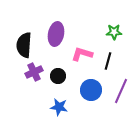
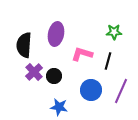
purple cross: rotated 18 degrees counterclockwise
black circle: moved 4 px left
